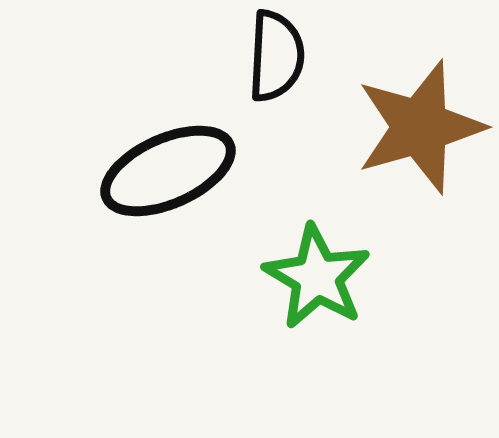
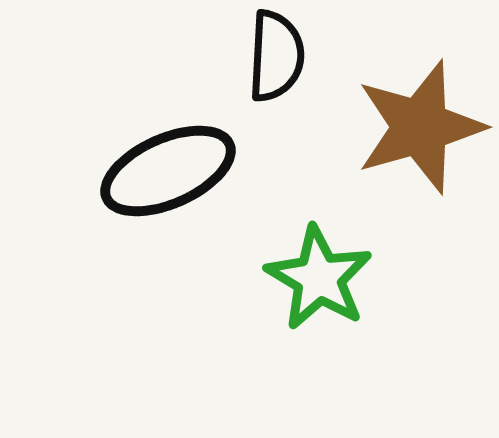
green star: moved 2 px right, 1 px down
